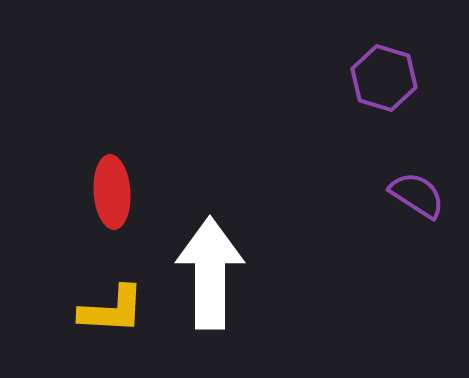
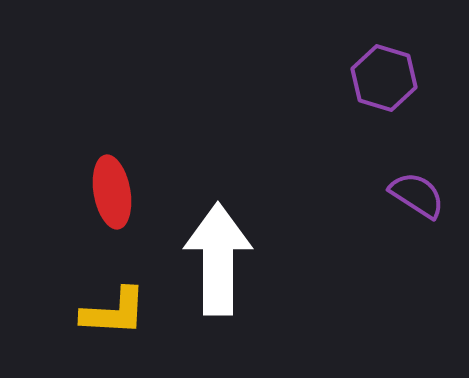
red ellipse: rotated 6 degrees counterclockwise
white arrow: moved 8 px right, 14 px up
yellow L-shape: moved 2 px right, 2 px down
